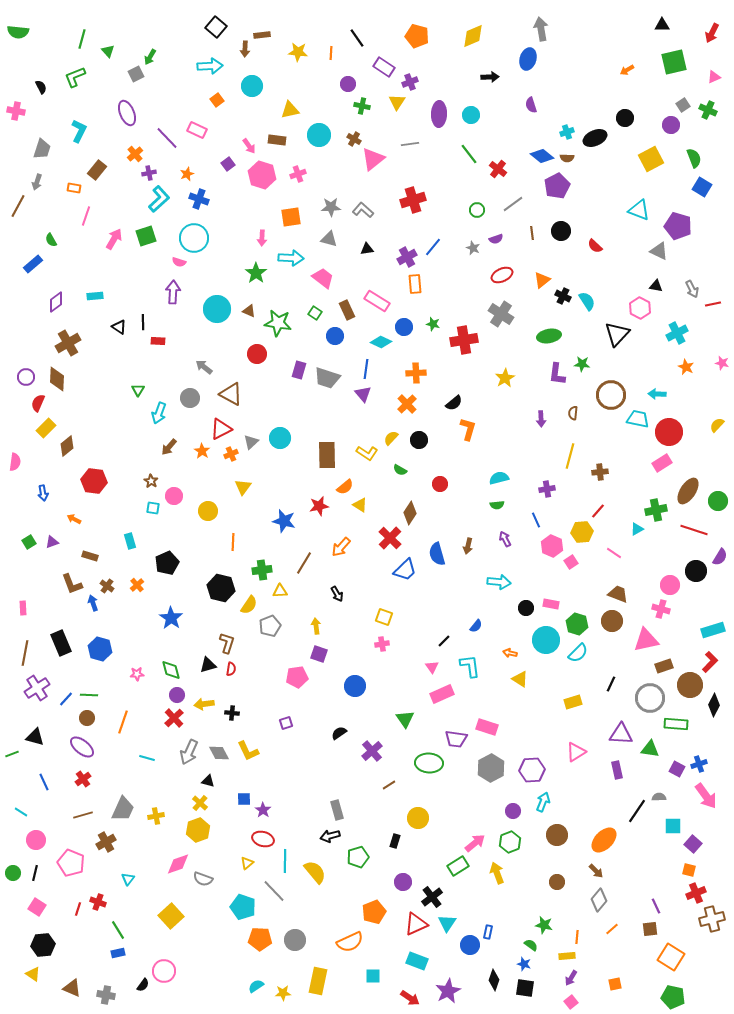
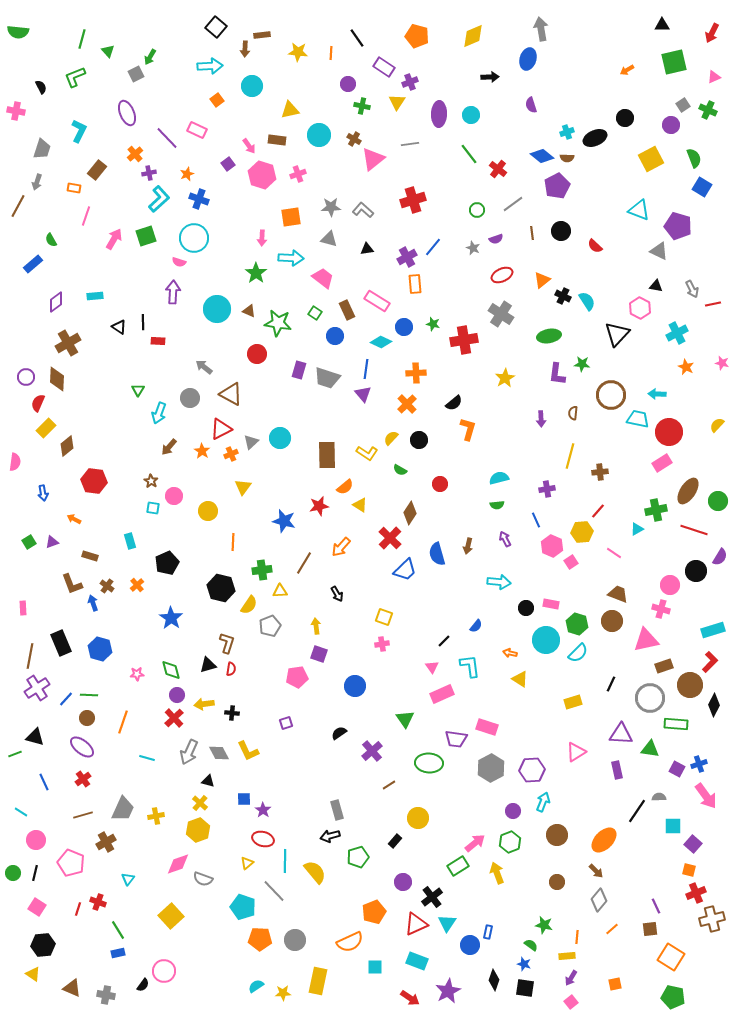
brown line at (25, 653): moved 5 px right, 3 px down
green line at (12, 754): moved 3 px right
black rectangle at (395, 841): rotated 24 degrees clockwise
cyan square at (373, 976): moved 2 px right, 9 px up
